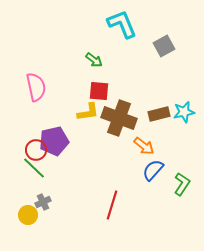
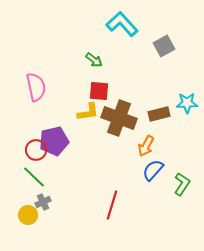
cyan L-shape: rotated 20 degrees counterclockwise
cyan star: moved 3 px right, 9 px up; rotated 10 degrees clockwise
orange arrow: moved 2 px right; rotated 80 degrees clockwise
green line: moved 9 px down
